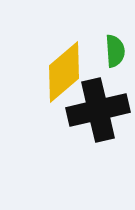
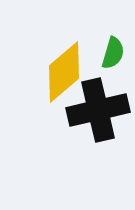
green semicircle: moved 2 px left, 2 px down; rotated 20 degrees clockwise
